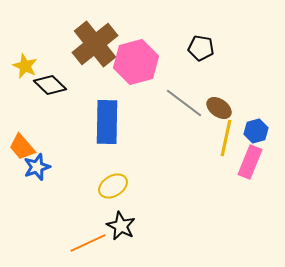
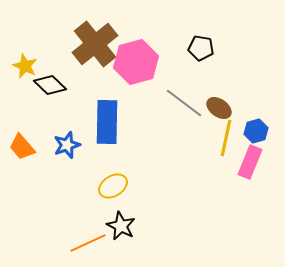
blue star: moved 30 px right, 22 px up
